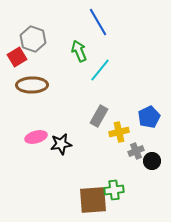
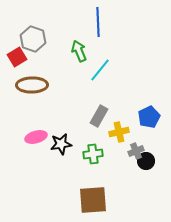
blue line: rotated 28 degrees clockwise
black circle: moved 6 px left
green cross: moved 21 px left, 36 px up
